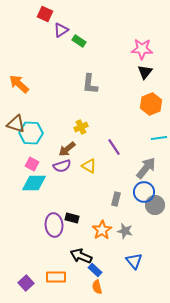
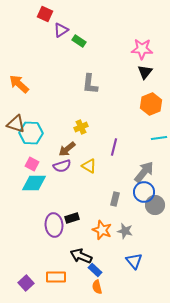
purple line: rotated 48 degrees clockwise
gray arrow: moved 2 px left, 4 px down
gray rectangle: moved 1 px left
black rectangle: rotated 32 degrees counterclockwise
orange star: rotated 18 degrees counterclockwise
